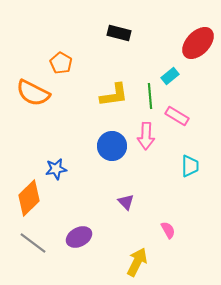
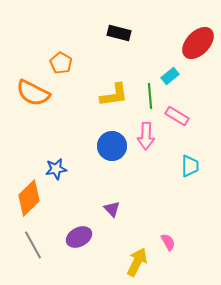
purple triangle: moved 14 px left, 7 px down
pink semicircle: moved 12 px down
gray line: moved 2 px down; rotated 24 degrees clockwise
